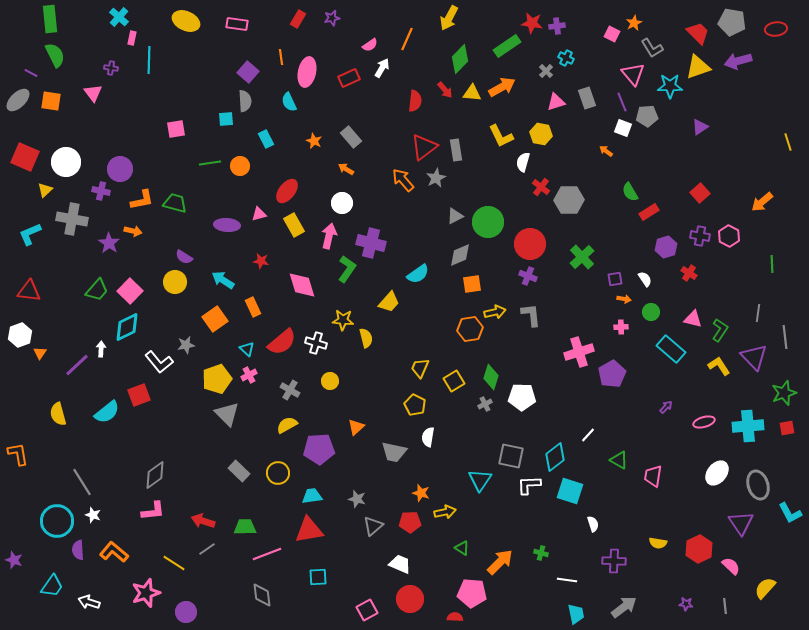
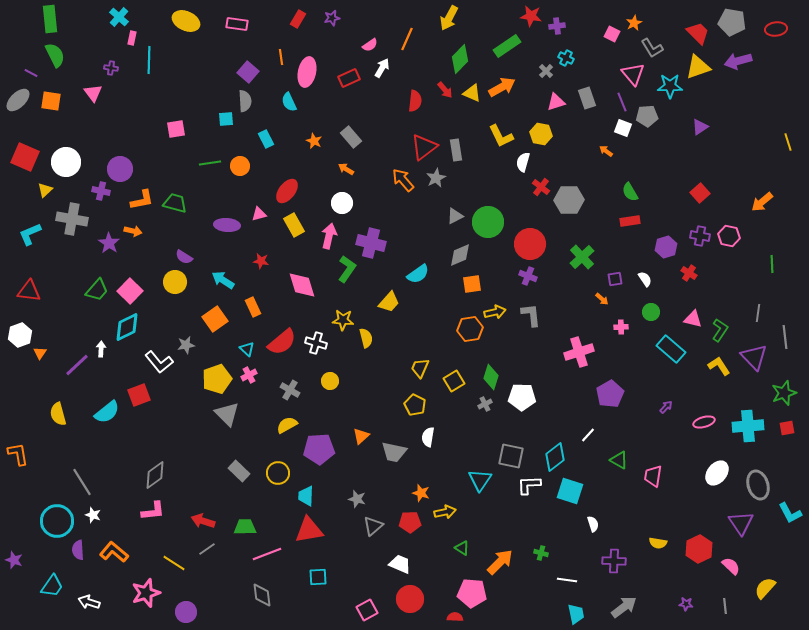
red star at (532, 23): moved 1 px left, 7 px up
yellow triangle at (472, 93): rotated 18 degrees clockwise
red rectangle at (649, 212): moved 19 px left, 9 px down; rotated 24 degrees clockwise
pink hexagon at (729, 236): rotated 15 degrees counterclockwise
orange arrow at (624, 299): moved 22 px left; rotated 32 degrees clockwise
purple pentagon at (612, 374): moved 2 px left, 20 px down
orange triangle at (356, 427): moved 5 px right, 9 px down
cyan trapezoid at (312, 496): moved 6 px left; rotated 80 degrees counterclockwise
